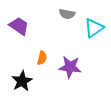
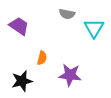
cyan triangle: rotated 25 degrees counterclockwise
purple star: moved 8 px down
black star: rotated 15 degrees clockwise
